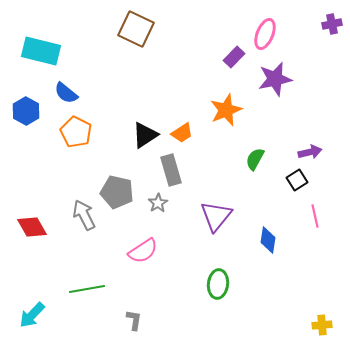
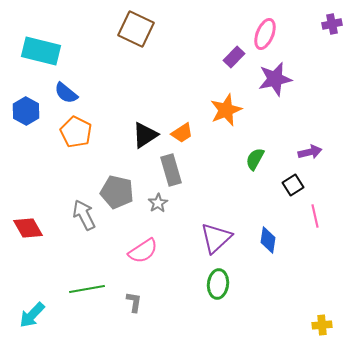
black square: moved 4 px left, 5 px down
purple triangle: moved 22 px down; rotated 8 degrees clockwise
red diamond: moved 4 px left, 1 px down
gray L-shape: moved 18 px up
